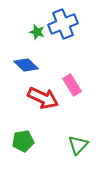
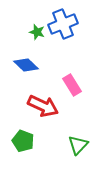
red arrow: moved 8 px down
green pentagon: rotated 30 degrees clockwise
